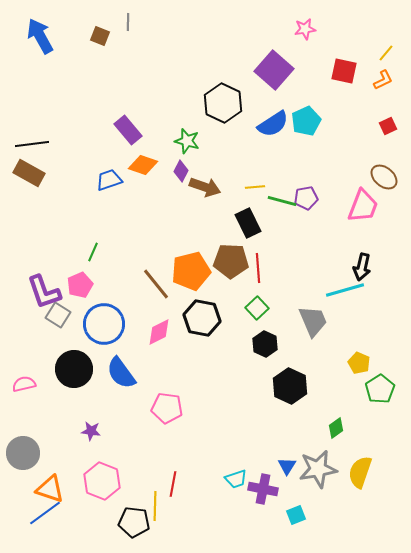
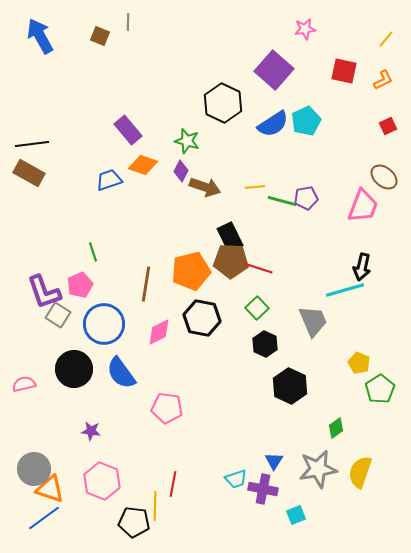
yellow line at (386, 53): moved 14 px up
black rectangle at (248, 223): moved 18 px left, 14 px down
green line at (93, 252): rotated 42 degrees counterclockwise
red line at (258, 268): rotated 68 degrees counterclockwise
brown line at (156, 284): moved 10 px left; rotated 48 degrees clockwise
gray circle at (23, 453): moved 11 px right, 16 px down
blue triangle at (287, 466): moved 13 px left, 5 px up
blue line at (45, 513): moved 1 px left, 5 px down
